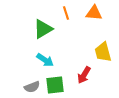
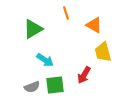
orange triangle: moved 12 px down; rotated 24 degrees clockwise
green triangle: moved 10 px left
